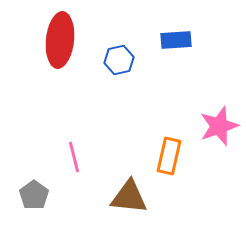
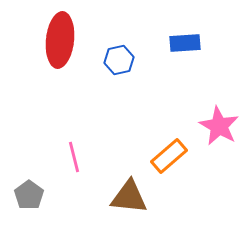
blue rectangle: moved 9 px right, 3 px down
pink star: rotated 24 degrees counterclockwise
orange rectangle: rotated 36 degrees clockwise
gray pentagon: moved 5 px left
